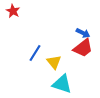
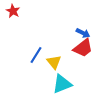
blue line: moved 1 px right, 2 px down
cyan triangle: rotated 40 degrees counterclockwise
